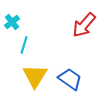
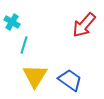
cyan cross: rotated 21 degrees counterclockwise
blue trapezoid: moved 1 px down
